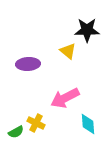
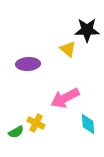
yellow triangle: moved 2 px up
